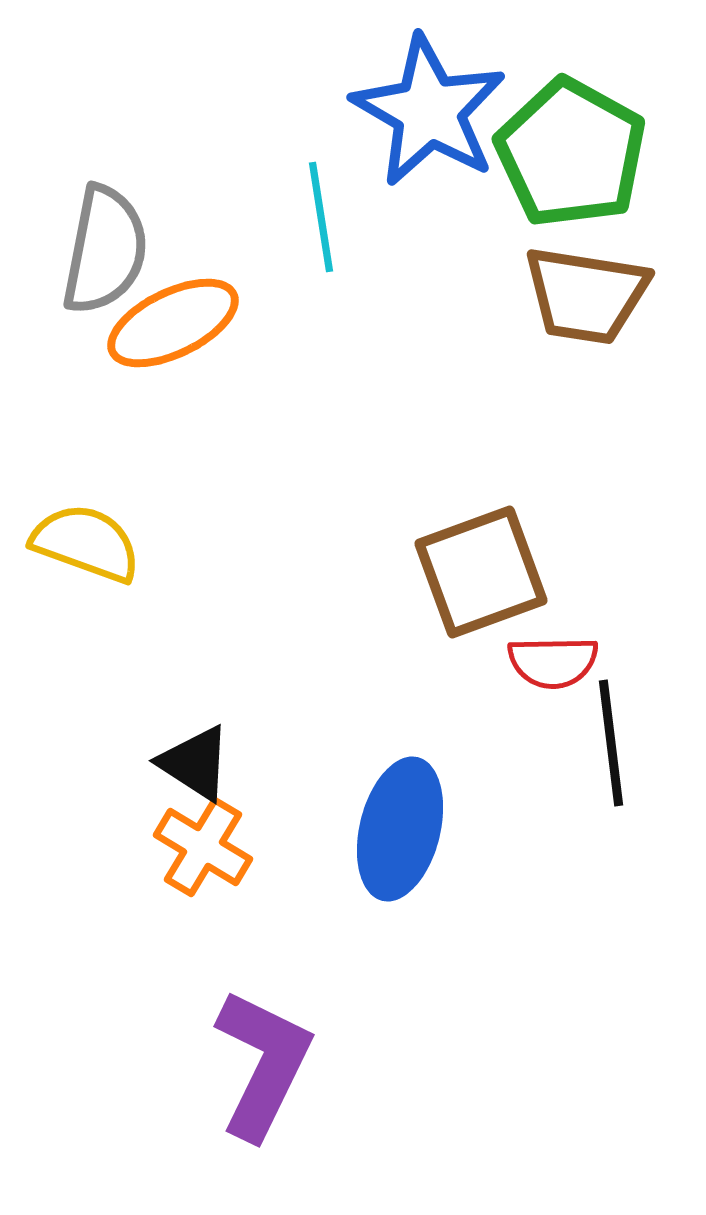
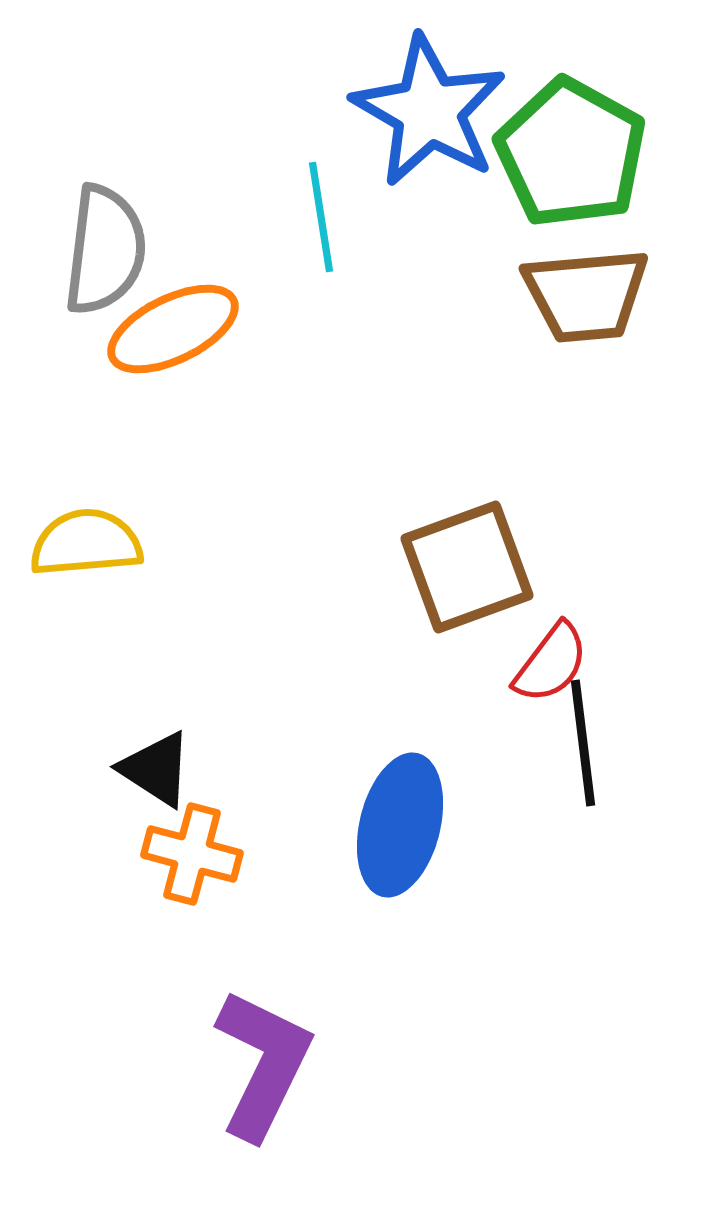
gray semicircle: rotated 4 degrees counterclockwise
brown trapezoid: rotated 14 degrees counterclockwise
orange ellipse: moved 6 px down
yellow semicircle: rotated 25 degrees counterclockwise
brown square: moved 14 px left, 5 px up
red semicircle: moved 2 px left, 1 px down; rotated 52 degrees counterclockwise
black line: moved 28 px left
black triangle: moved 39 px left, 6 px down
blue ellipse: moved 4 px up
orange cross: moved 11 px left, 7 px down; rotated 16 degrees counterclockwise
